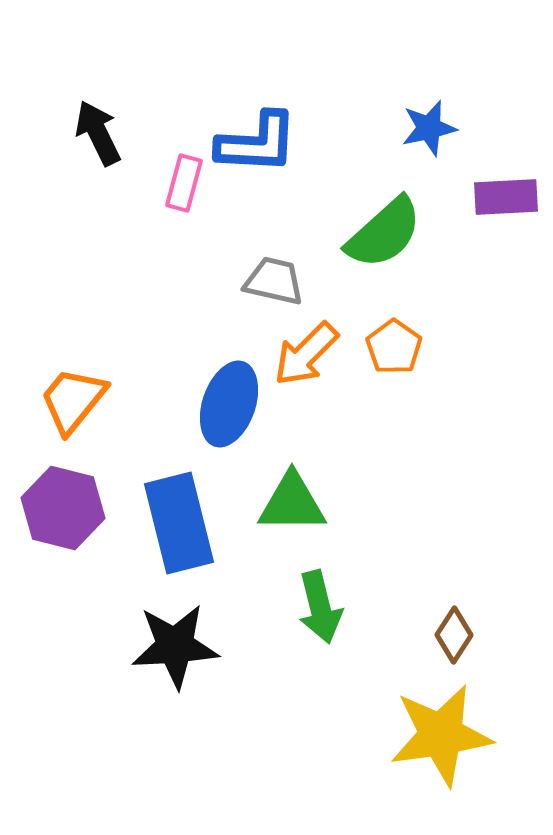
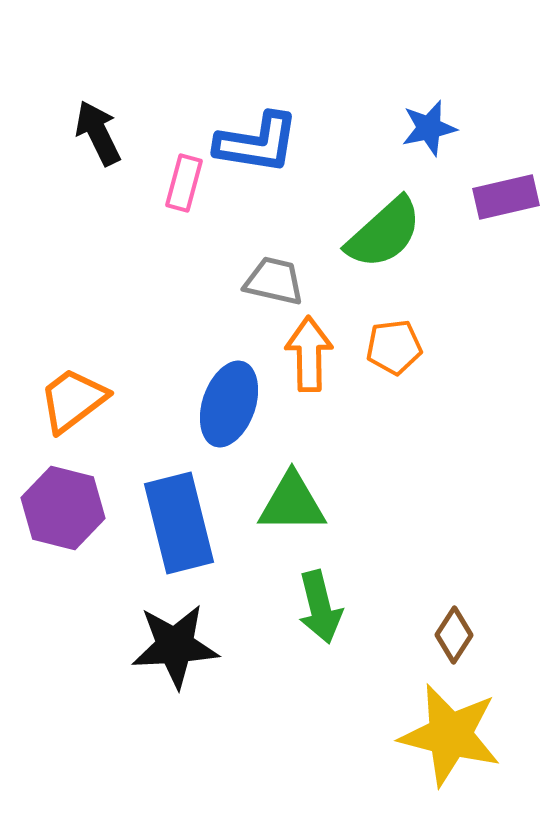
blue L-shape: rotated 6 degrees clockwise
purple rectangle: rotated 10 degrees counterclockwise
orange pentagon: rotated 30 degrees clockwise
orange arrow: moved 3 px right; rotated 134 degrees clockwise
orange trapezoid: rotated 14 degrees clockwise
yellow star: moved 9 px right; rotated 22 degrees clockwise
